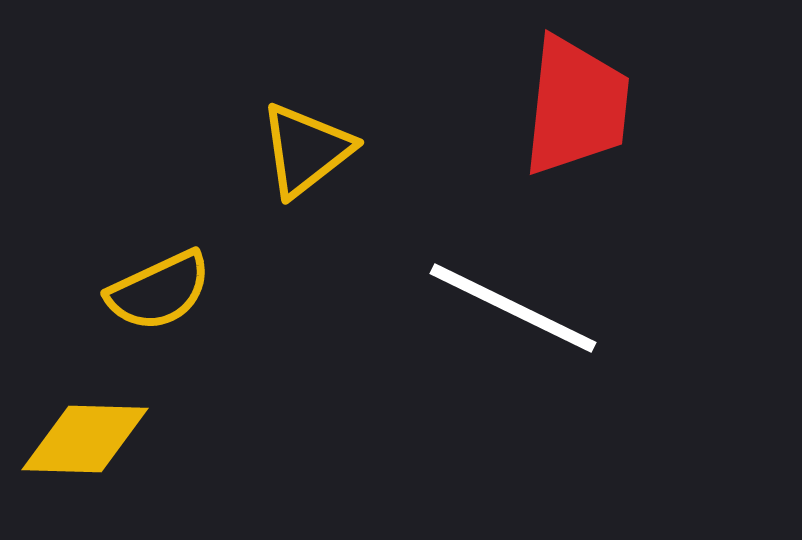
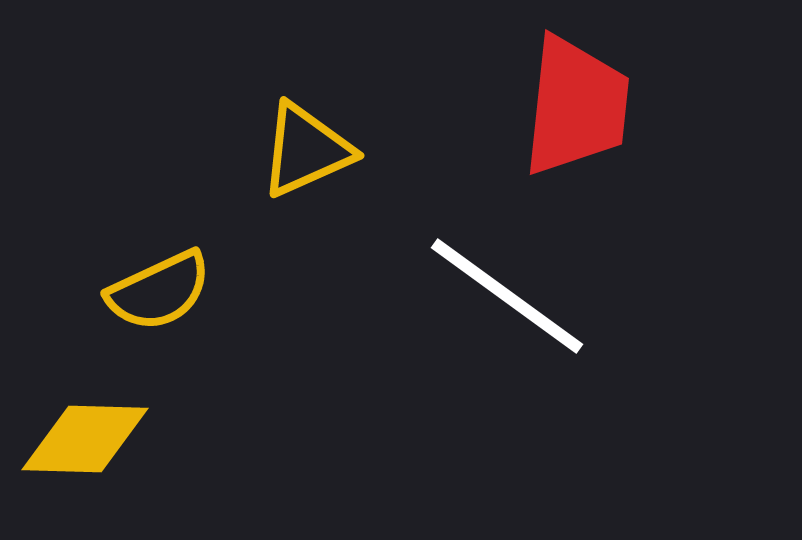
yellow triangle: rotated 14 degrees clockwise
white line: moved 6 px left, 12 px up; rotated 10 degrees clockwise
